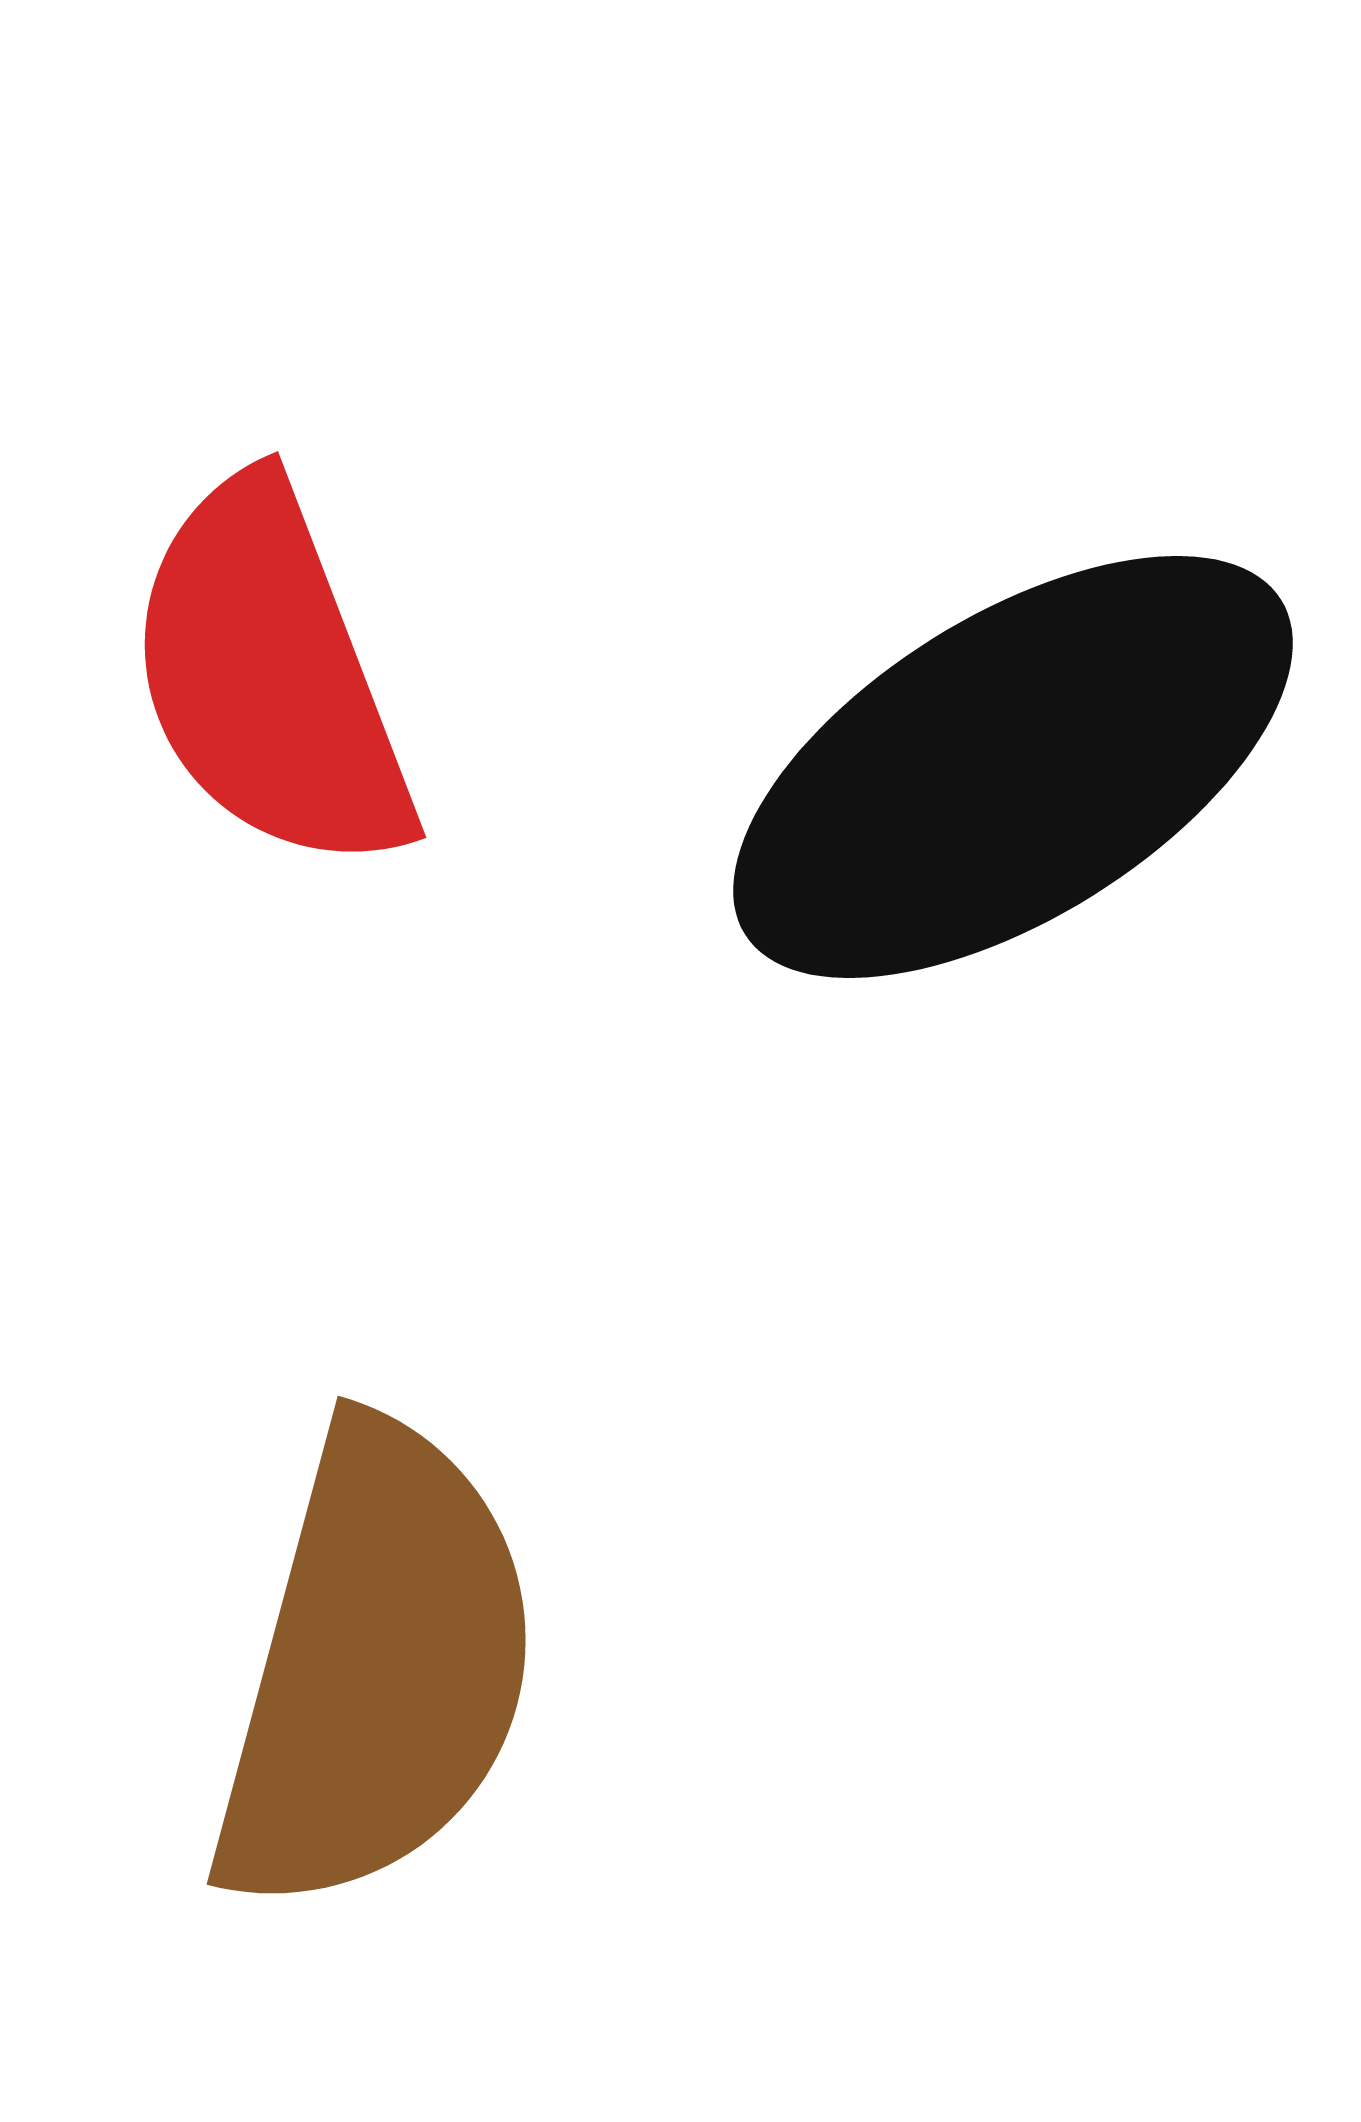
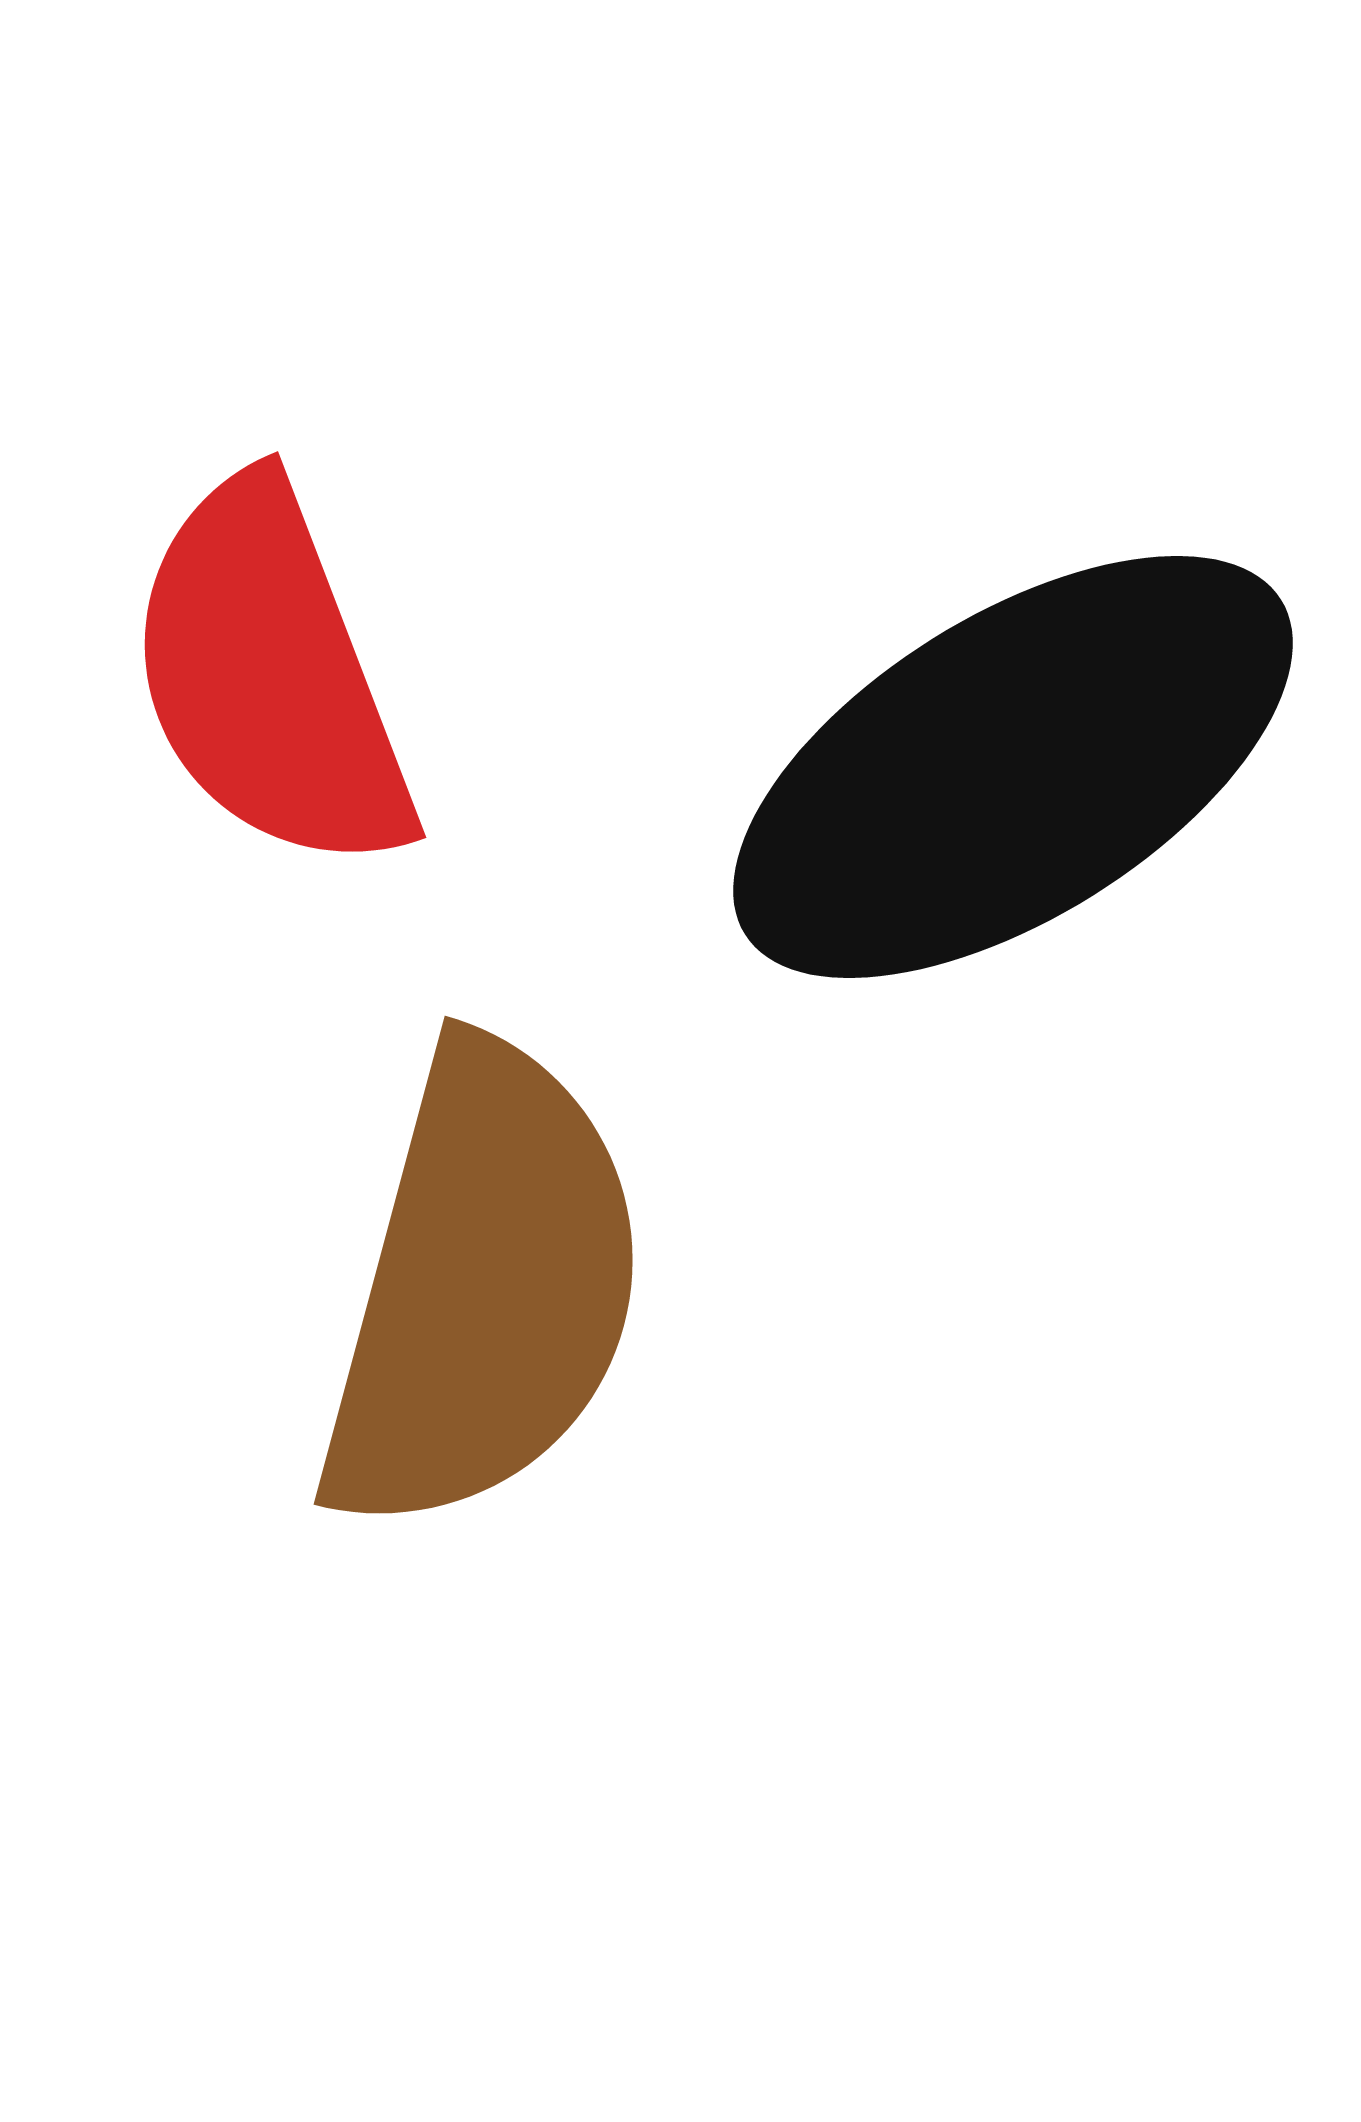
brown semicircle: moved 107 px right, 380 px up
